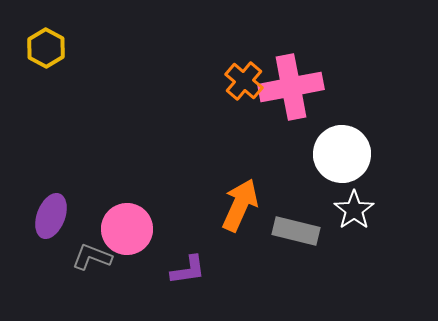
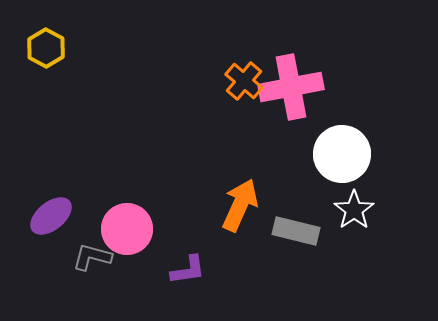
purple ellipse: rotated 30 degrees clockwise
gray L-shape: rotated 6 degrees counterclockwise
